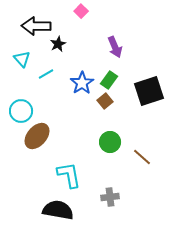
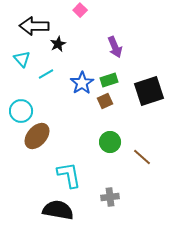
pink square: moved 1 px left, 1 px up
black arrow: moved 2 px left
green rectangle: rotated 36 degrees clockwise
brown square: rotated 14 degrees clockwise
